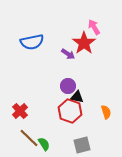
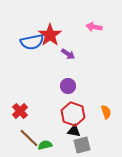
pink arrow: rotated 49 degrees counterclockwise
red star: moved 34 px left, 8 px up
black triangle: moved 3 px left, 34 px down
red hexagon: moved 3 px right, 3 px down
green semicircle: moved 1 px right, 1 px down; rotated 72 degrees counterclockwise
